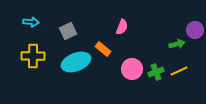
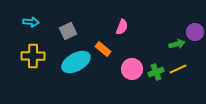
purple circle: moved 2 px down
cyan ellipse: rotated 8 degrees counterclockwise
yellow line: moved 1 px left, 2 px up
